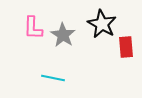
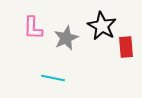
black star: moved 2 px down
gray star: moved 3 px right, 3 px down; rotated 15 degrees clockwise
